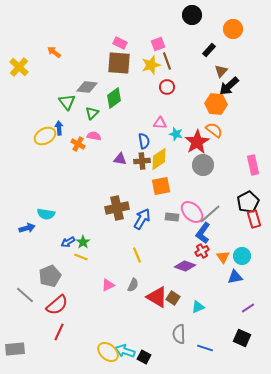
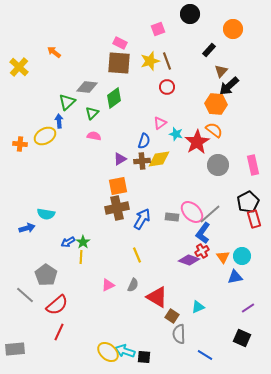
black circle at (192, 15): moved 2 px left, 1 px up
pink square at (158, 44): moved 15 px up
yellow star at (151, 65): moved 1 px left, 4 px up
green triangle at (67, 102): rotated 24 degrees clockwise
pink triangle at (160, 123): rotated 40 degrees counterclockwise
blue arrow at (59, 128): moved 7 px up
blue semicircle at (144, 141): rotated 28 degrees clockwise
orange cross at (78, 144): moved 58 px left; rotated 24 degrees counterclockwise
purple triangle at (120, 159): rotated 40 degrees counterclockwise
yellow diamond at (159, 159): rotated 25 degrees clockwise
gray circle at (203, 165): moved 15 px right
orange square at (161, 186): moved 43 px left
yellow line at (81, 257): rotated 72 degrees clockwise
purple diamond at (185, 266): moved 4 px right, 6 px up
gray pentagon at (50, 276): moved 4 px left, 1 px up; rotated 15 degrees counterclockwise
brown square at (173, 298): moved 1 px left, 18 px down
blue line at (205, 348): moved 7 px down; rotated 14 degrees clockwise
black square at (144, 357): rotated 24 degrees counterclockwise
